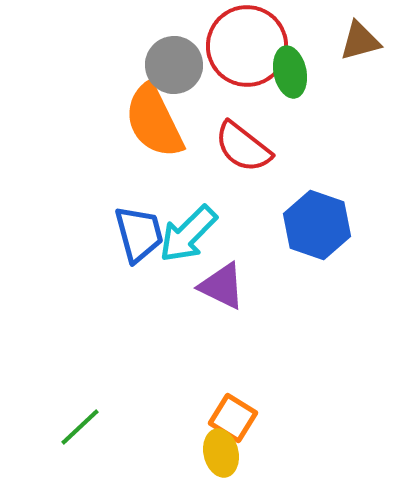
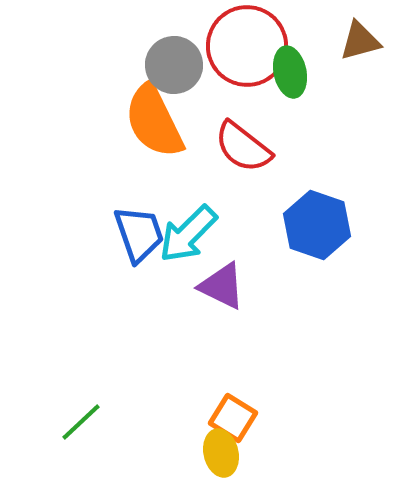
blue trapezoid: rotated 4 degrees counterclockwise
green line: moved 1 px right, 5 px up
